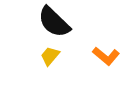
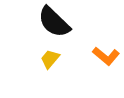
yellow trapezoid: moved 3 px down
